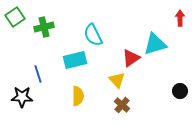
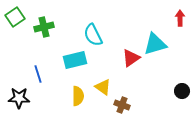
yellow triangle: moved 14 px left, 7 px down; rotated 12 degrees counterclockwise
black circle: moved 2 px right
black star: moved 3 px left, 1 px down
brown cross: rotated 21 degrees counterclockwise
